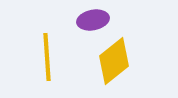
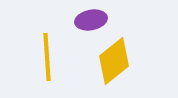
purple ellipse: moved 2 px left
